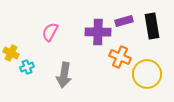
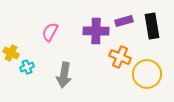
purple cross: moved 2 px left, 1 px up
